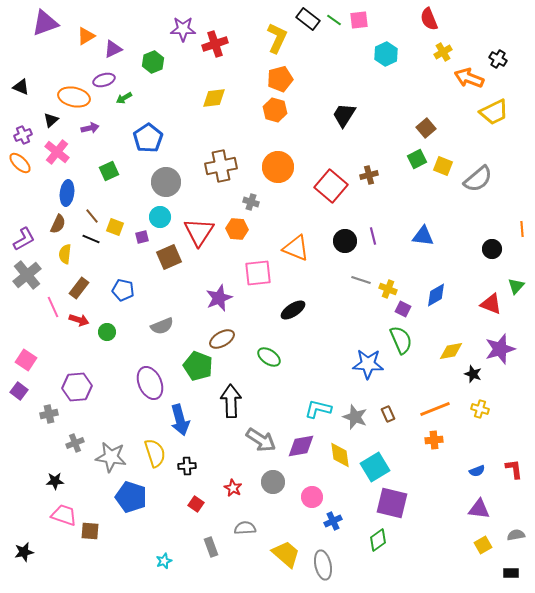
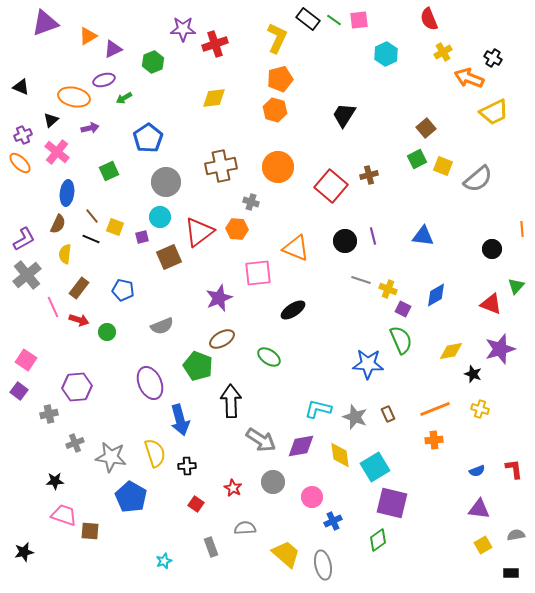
orange triangle at (86, 36): moved 2 px right
black cross at (498, 59): moved 5 px left, 1 px up
red triangle at (199, 232): rotated 20 degrees clockwise
blue pentagon at (131, 497): rotated 12 degrees clockwise
